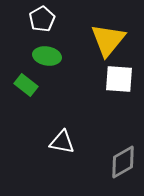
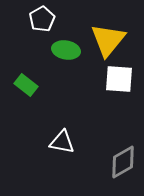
green ellipse: moved 19 px right, 6 px up
